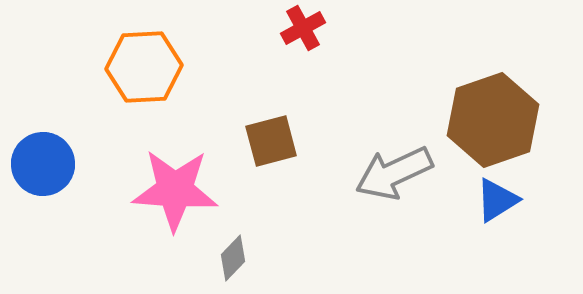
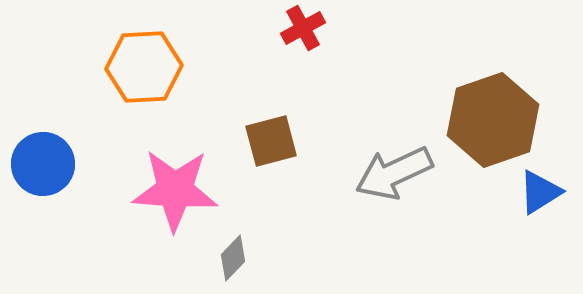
blue triangle: moved 43 px right, 8 px up
